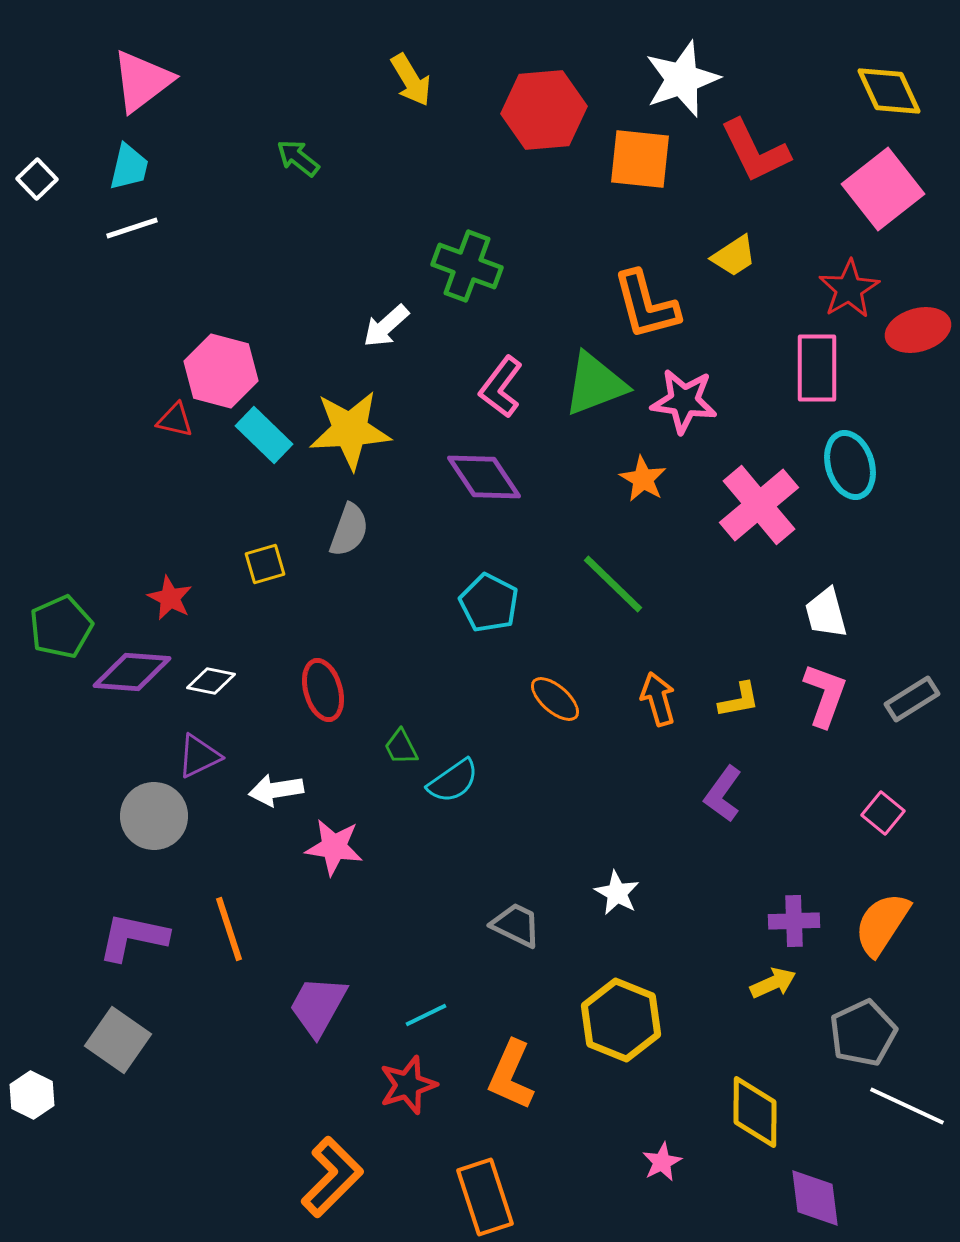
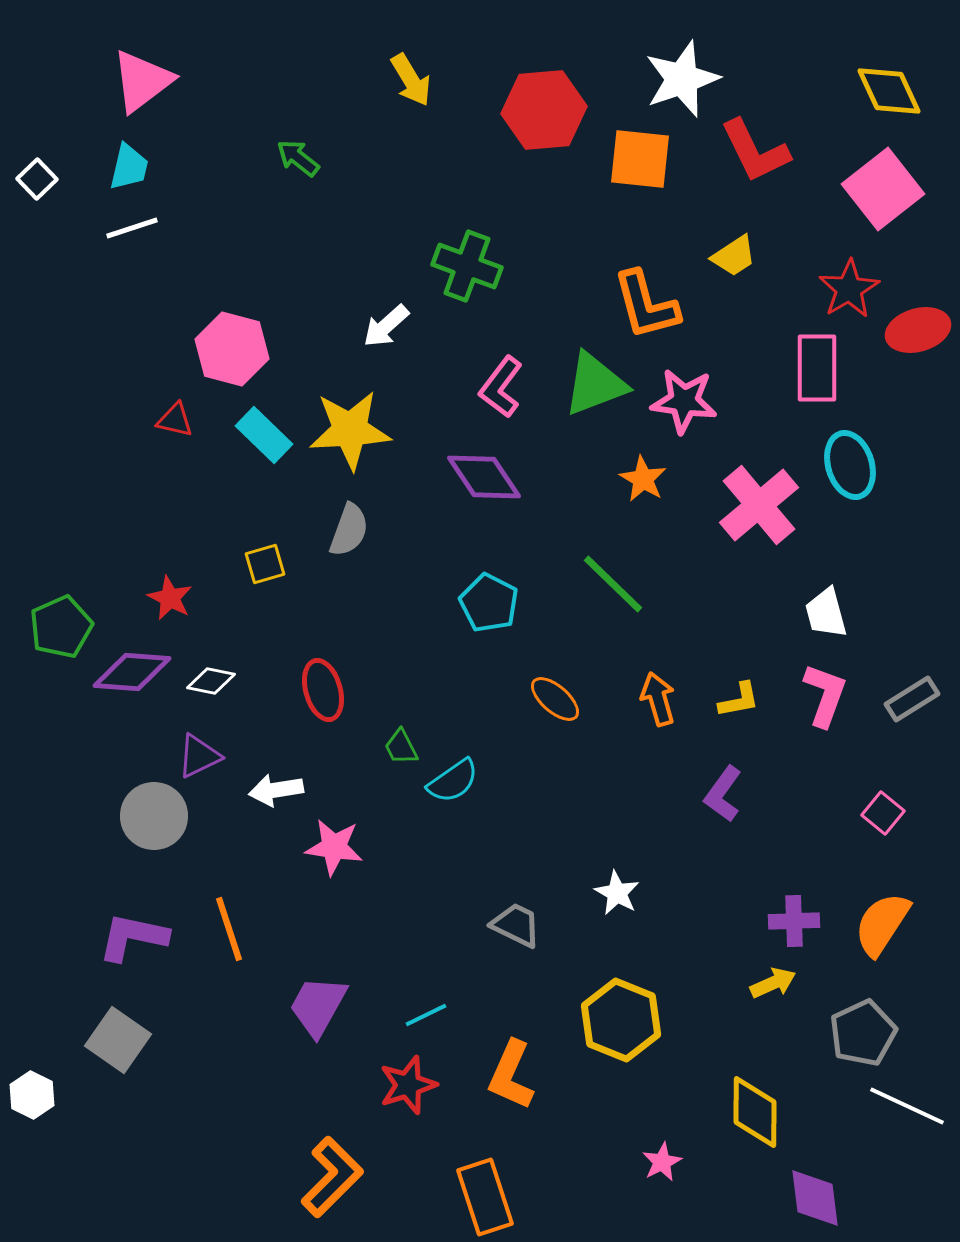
pink hexagon at (221, 371): moved 11 px right, 22 px up
